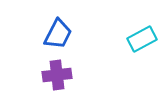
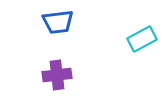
blue trapezoid: moved 12 px up; rotated 56 degrees clockwise
